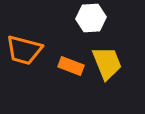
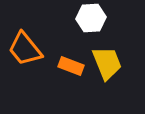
orange trapezoid: moved 1 px right, 1 px up; rotated 36 degrees clockwise
